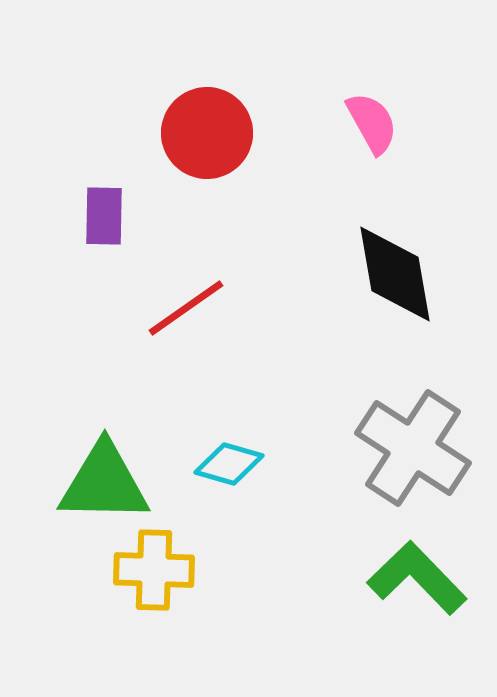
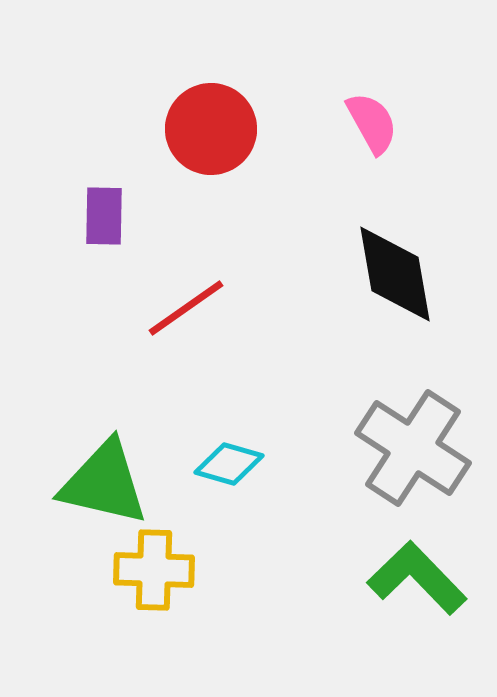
red circle: moved 4 px right, 4 px up
green triangle: rotated 12 degrees clockwise
